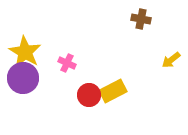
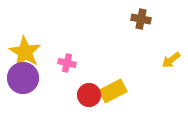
pink cross: rotated 12 degrees counterclockwise
